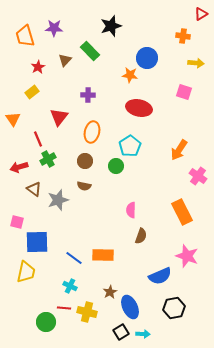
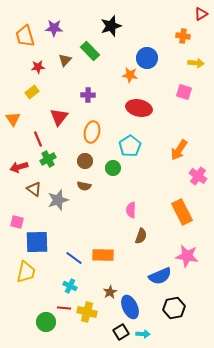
red star at (38, 67): rotated 24 degrees clockwise
green circle at (116, 166): moved 3 px left, 2 px down
pink star at (187, 256): rotated 10 degrees counterclockwise
